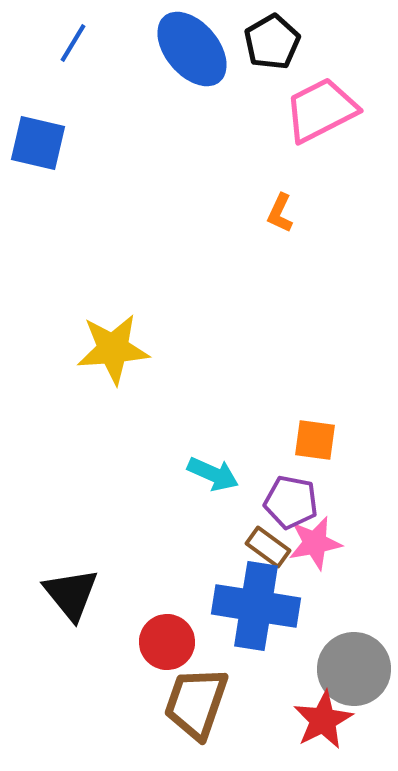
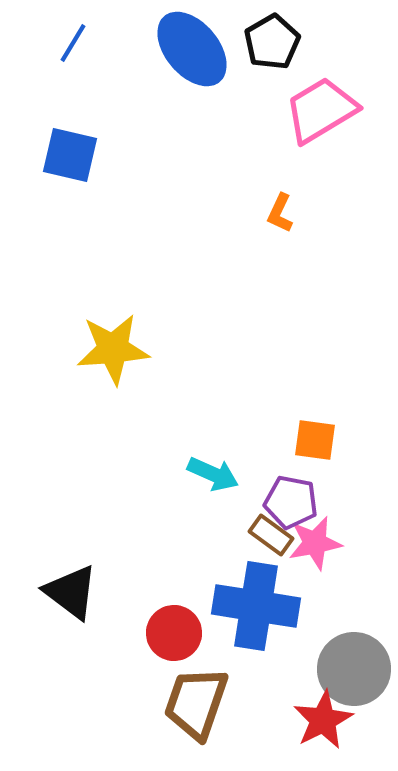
pink trapezoid: rotated 4 degrees counterclockwise
blue square: moved 32 px right, 12 px down
brown rectangle: moved 3 px right, 12 px up
black triangle: moved 2 px up; rotated 14 degrees counterclockwise
red circle: moved 7 px right, 9 px up
